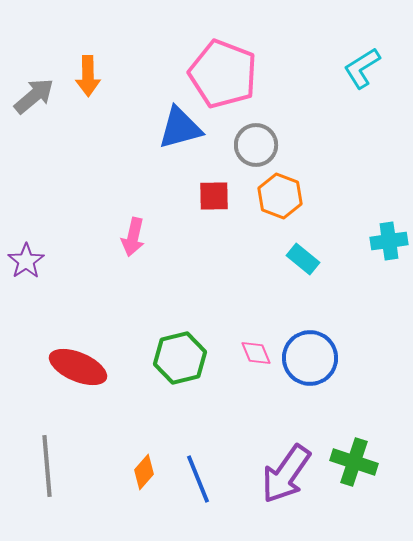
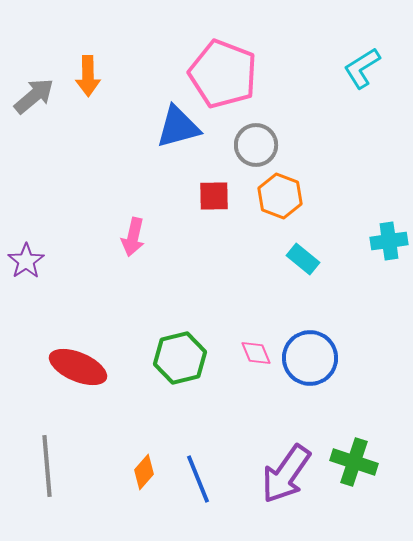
blue triangle: moved 2 px left, 1 px up
